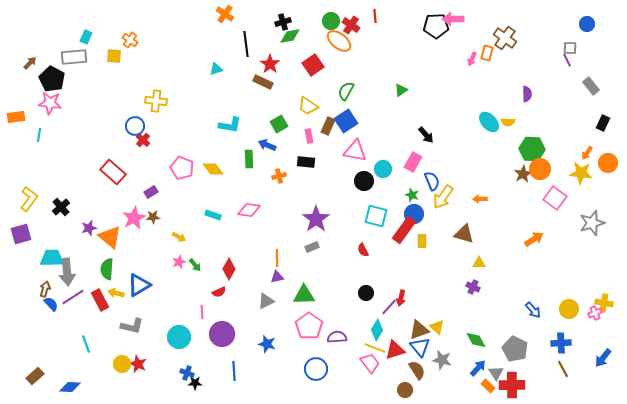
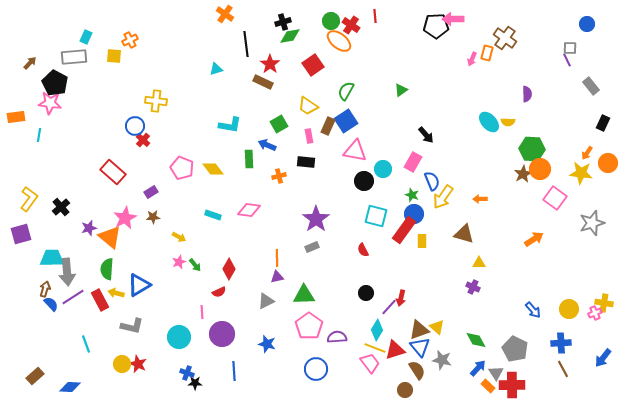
orange cross at (130, 40): rotated 28 degrees clockwise
black pentagon at (52, 79): moved 3 px right, 4 px down
pink star at (134, 218): moved 9 px left
